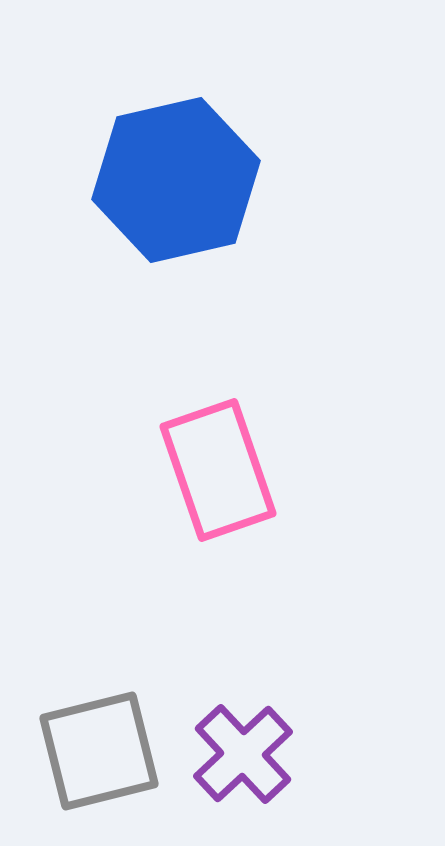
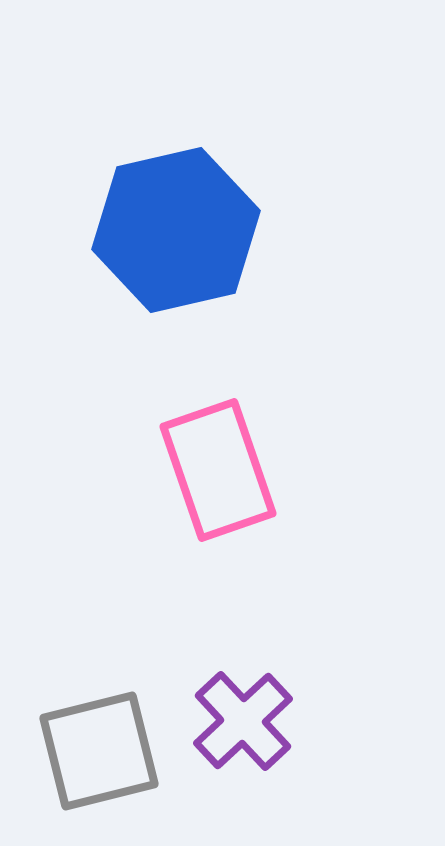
blue hexagon: moved 50 px down
purple cross: moved 33 px up
